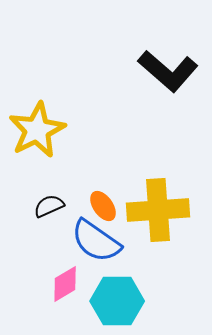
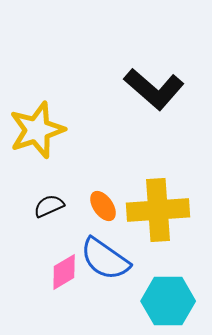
black L-shape: moved 14 px left, 18 px down
yellow star: rotated 8 degrees clockwise
blue semicircle: moved 9 px right, 18 px down
pink diamond: moved 1 px left, 12 px up
cyan hexagon: moved 51 px right
